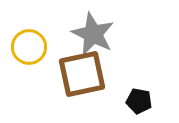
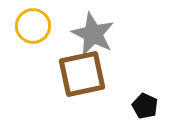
yellow circle: moved 4 px right, 21 px up
black pentagon: moved 6 px right, 5 px down; rotated 15 degrees clockwise
